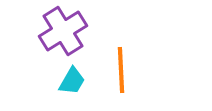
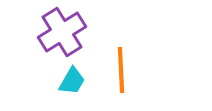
purple cross: moved 1 px left, 1 px down
